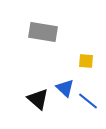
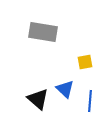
yellow square: moved 1 px left, 1 px down; rotated 14 degrees counterclockwise
blue triangle: moved 1 px down
blue line: moved 2 px right; rotated 55 degrees clockwise
